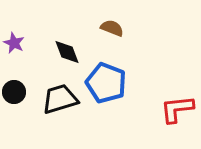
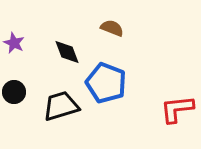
black trapezoid: moved 1 px right, 7 px down
